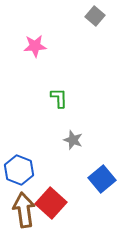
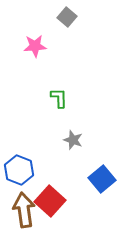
gray square: moved 28 px left, 1 px down
red square: moved 1 px left, 2 px up
